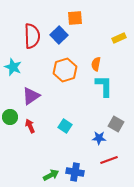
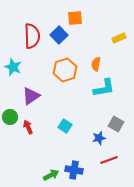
cyan L-shape: moved 2 px down; rotated 80 degrees clockwise
red arrow: moved 2 px left, 1 px down
blue star: rotated 16 degrees counterclockwise
blue cross: moved 1 px left, 2 px up
